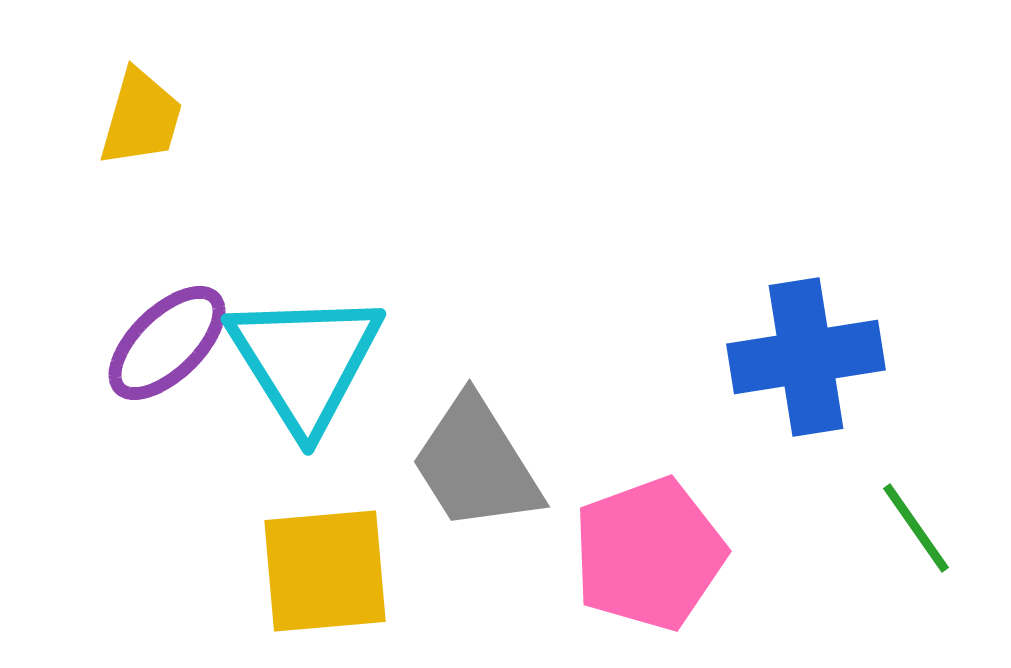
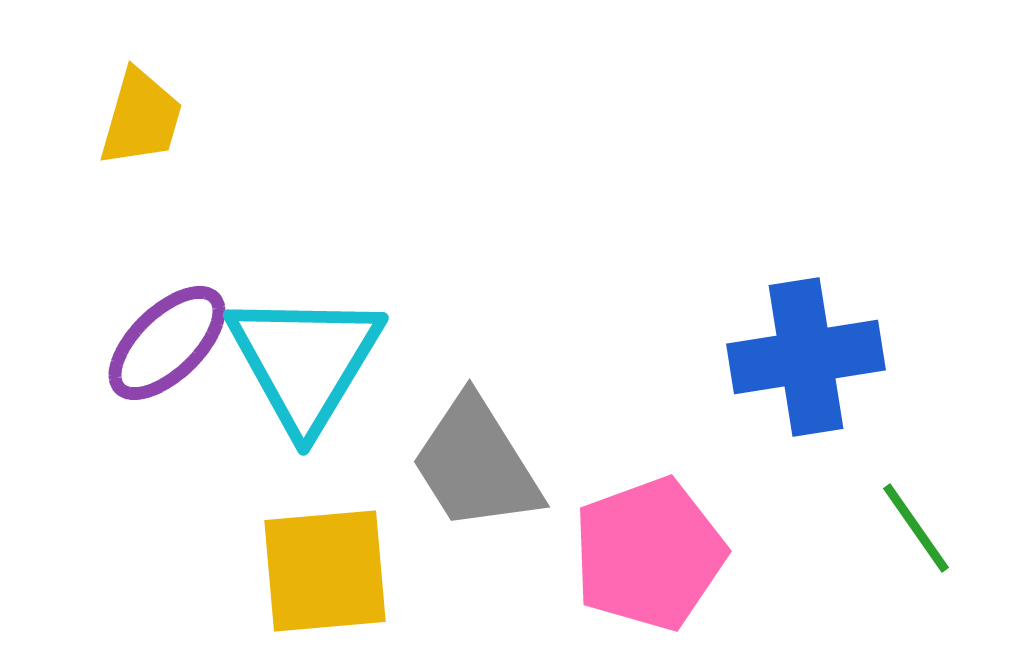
cyan triangle: rotated 3 degrees clockwise
